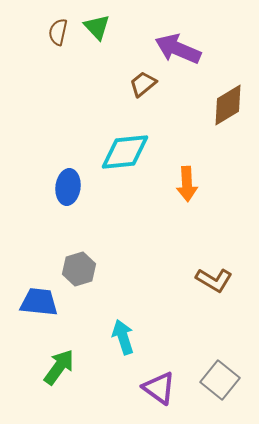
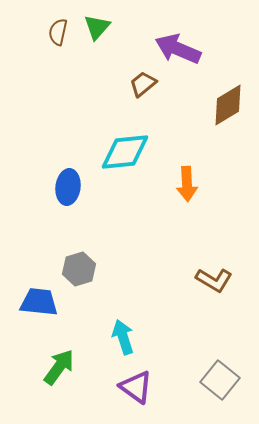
green triangle: rotated 24 degrees clockwise
purple triangle: moved 23 px left, 1 px up
